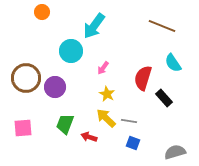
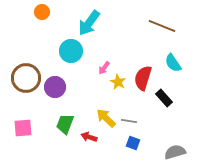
cyan arrow: moved 5 px left, 3 px up
pink arrow: moved 1 px right
yellow star: moved 11 px right, 12 px up
